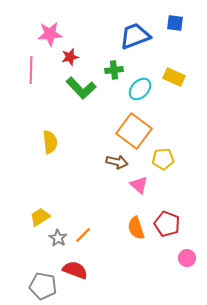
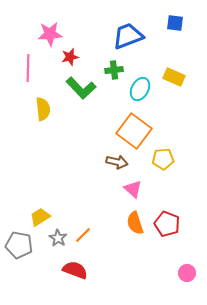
blue trapezoid: moved 7 px left
pink line: moved 3 px left, 2 px up
cyan ellipse: rotated 15 degrees counterclockwise
yellow semicircle: moved 7 px left, 33 px up
pink triangle: moved 6 px left, 4 px down
orange semicircle: moved 1 px left, 5 px up
pink circle: moved 15 px down
gray pentagon: moved 24 px left, 41 px up
